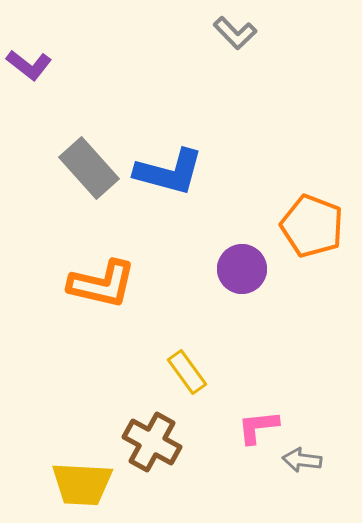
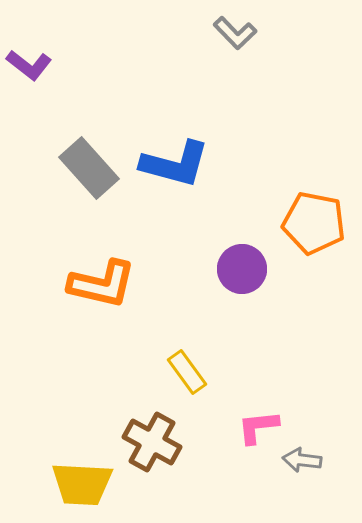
blue L-shape: moved 6 px right, 8 px up
orange pentagon: moved 2 px right, 3 px up; rotated 10 degrees counterclockwise
